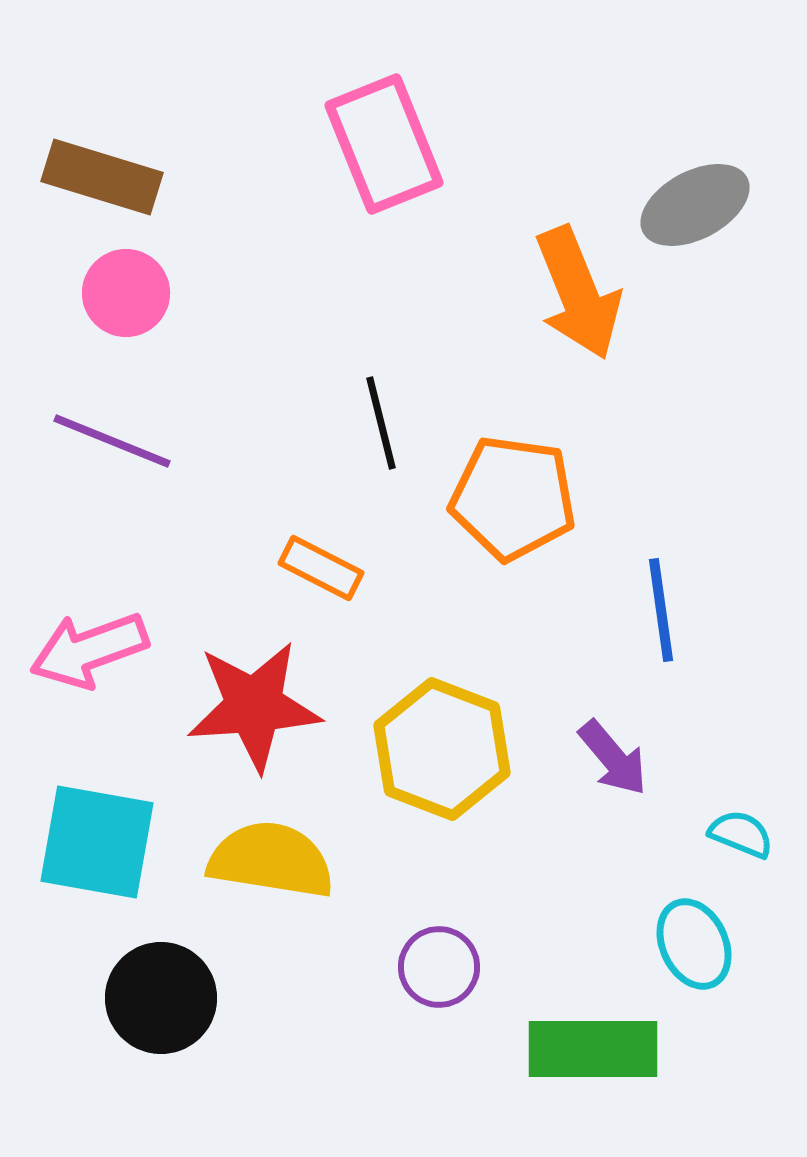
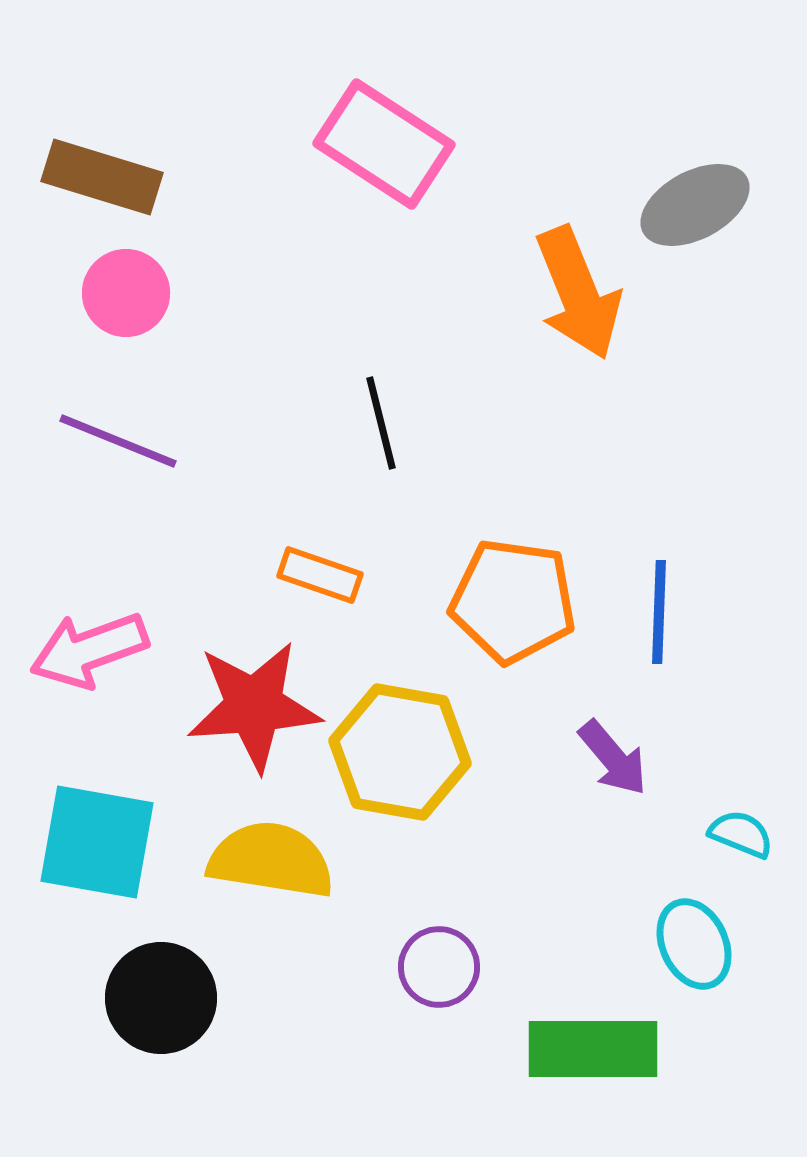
pink rectangle: rotated 35 degrees counterclockwise
purple line: moved 6 px right
orange pentagon: moved 103 px down
orange rectangle: moved 1 px left, 7 px down; rotated 8 degrees counterclockwise
blue line: moved 2 px left, 2 px down; rotated 10 degrees clockwise
yellow hexagon: moved 42 px left, 3 px down; rotated 11 degrees counterclockwise
